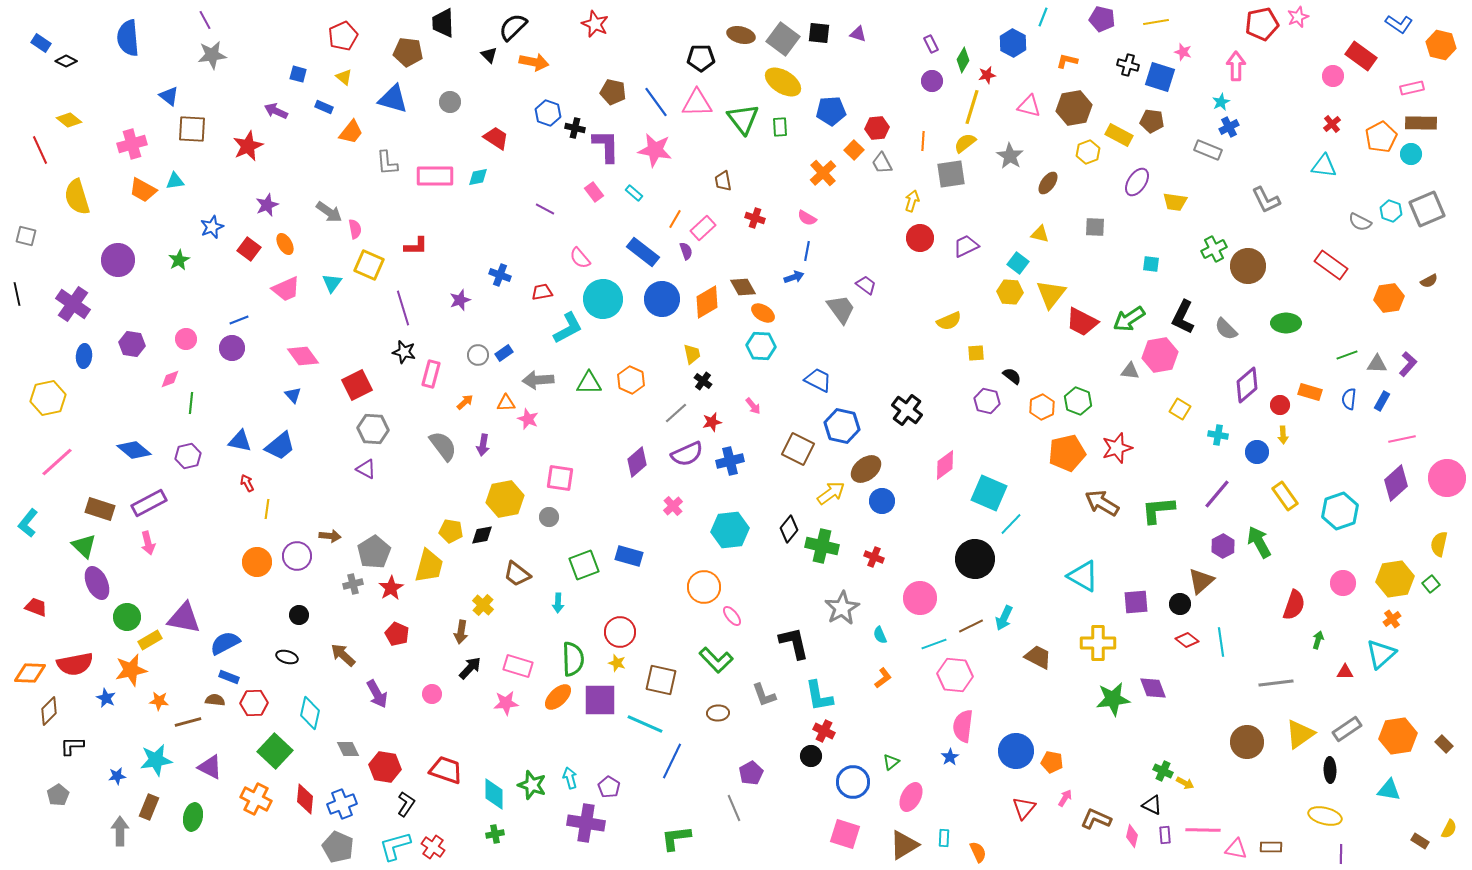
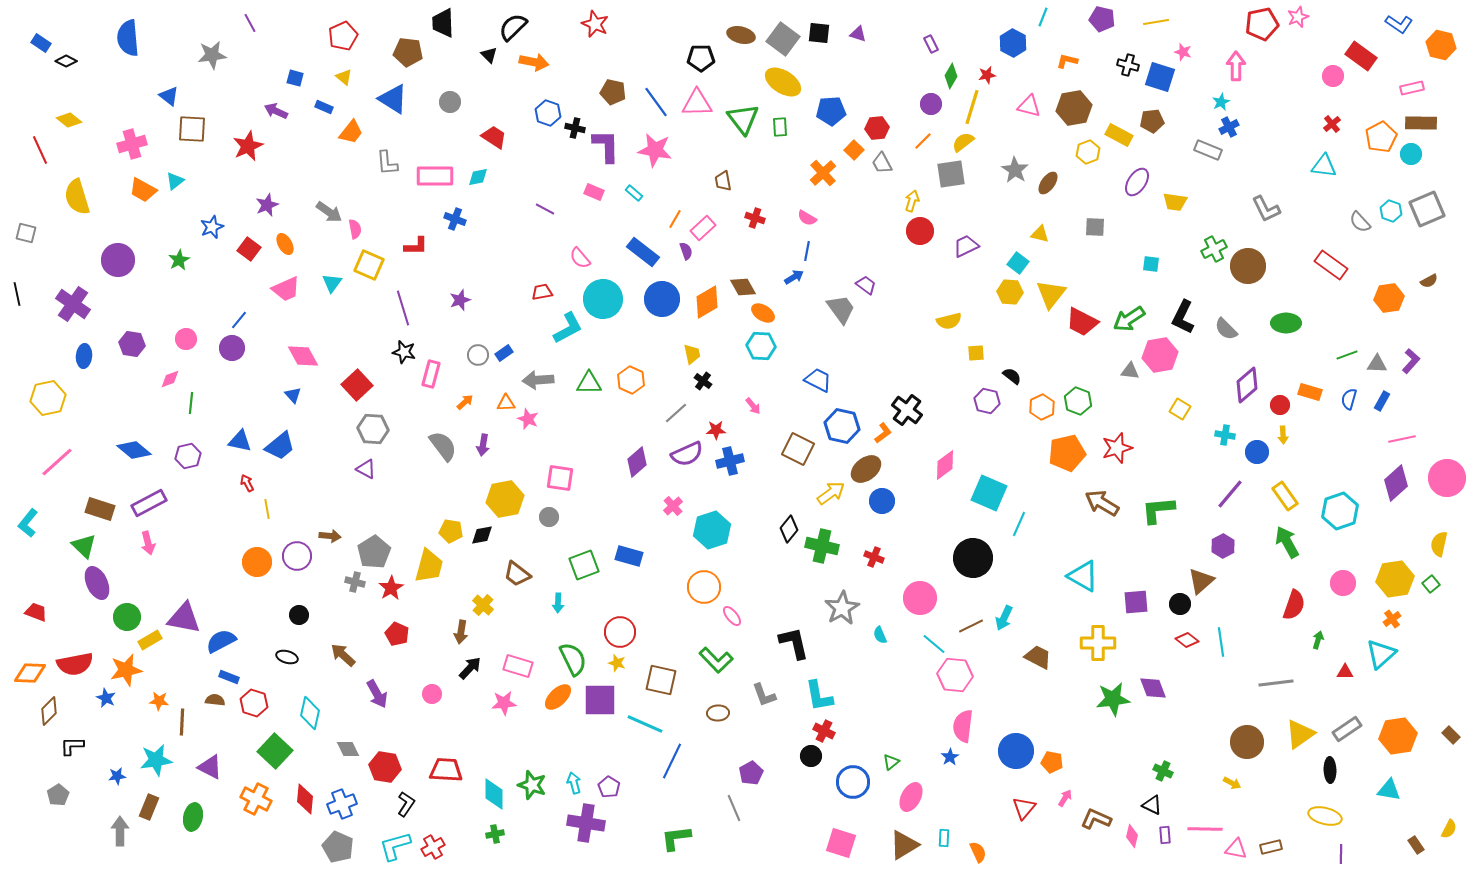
purple line at (205, 20): moved 45 px right, 3 px down
green diamond at (963, 60): moved 12 px left, 16 px down
blue square at (298, 74): moved 3 px left, 4 px down
purple circle at (932, 81): moved 1 px left, 23 px down
blue triangle at (393, 99): rotated 16 degrees clockwise
brown pentagon at (1152, 121): rotated 15 degrees counterclockwise
red trapezoid at (496, 138): moved 2 px left, 1 px up
orange line at (923, 141): rotated 42 degrees clockwise
yellow semicircle at (965, 143): moved 2 px left, 1 px up
gray star at (1010, 156): moved 5 px right, 14 px down
cyan triangle at (175, 181): rotated 30 degrees counterclockwise
pink rectangle at (594, 192): rotated 30 degrees counterclockwise
gray L-shape at (1266, 200): moved 9 px down
gray semicircle at (1360, 222): rotated 20 degrees clockwise
gray square at (26, 236): moved 3 px up
red circle at (920, 238): moved 7 px up
blue cross at (500, 275): moved 45 px left, 56 px up
blue arrow at (794, 277): rotated 12 degrees counterclockwise
blue line at (239, 320): rotated 30 degrees counterclockwise
yellow semicircle at (949, 321): rotated 10 degrees clockwise
pink diamond at (303, 356): rotated 8 degrees clockwise
purple L-shape at (1408, 364): moved 3 px right, 3 px up
red square at (357, 385): rotated 16 degrees counterclockwise
blue semicircle at (1349, 399): rotated 10 degrees clockwise
red star at (712, 422): moved 4 px right, 8 px down; rotated 12 degrees clockwise
cyan cross at (1218, 435): moved 7 px right
purple line at (1217, 494): moved 13 px right
yellow line at (267, 509): rotated 18 degrees counterclockwise
cyan line at (1011, 524): moved 8 px right; rotated 20 degrees counterclockwise
cyan hexagon at (730, 530): moved 18 px left; rotated 12 degrees counterclockwise
green arrow at (1259, 542): moved 28 px right
black circle at (975, 559): moved 2 px left, 1 px up
gray cross at (353, 584): moved 2 px right, 2 px up; rotated 30 degrees clockwise
red trapezoid at (36, 607): moved 5 px down
blue semicircle at (225, 643): moved 4 px left, 2 px up
cyan line at (934, 644): rotated 60 degrees clockwise
green semicircle at (573, 659): rotated 24 degrees counterclockwise
orange star at (131, 670): moved 5 px left
orange L-shape at (883, 678): moved 245 px up
red hexagon at (254, 703): rotated 20 degrees clockwise
pink star at (506, 703): moved 2 px left
brown line at (188, 722): moved 6 px left; rotated 72 degrees counterclockwise
brown rectangle at (1444, 744): moved 7 px right, 9 px up
red trapezoid at (446, 770): rotated 16 degrees counterclockwise
cyan arrow at (570, 778): moved 4 px right, 5 px down
yellow arrow at (1185, 783): moved 47 px right
pink line at (1203, 830): moved 2 px right, 1 px up
pink square at (845, 834): moved 4 px left, 9 px down
brown rectangle at (1420, 841): moved 4 px left, 4 px down; rotated 24 degrees clockwise
red cross at (433, 847): rotated 25 degrees clockwise
brown rectangle at (1271, 847): rotated 15 degrees counterclockwise
